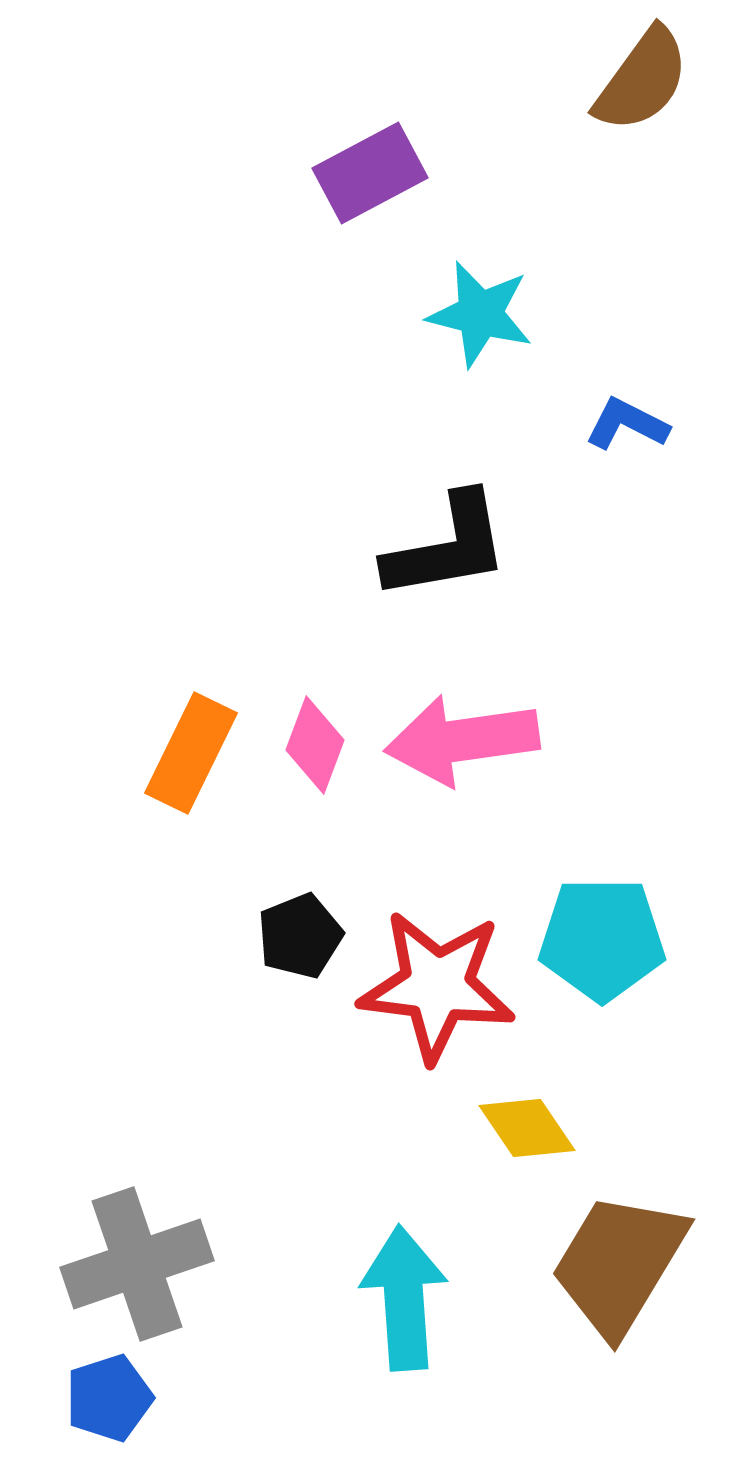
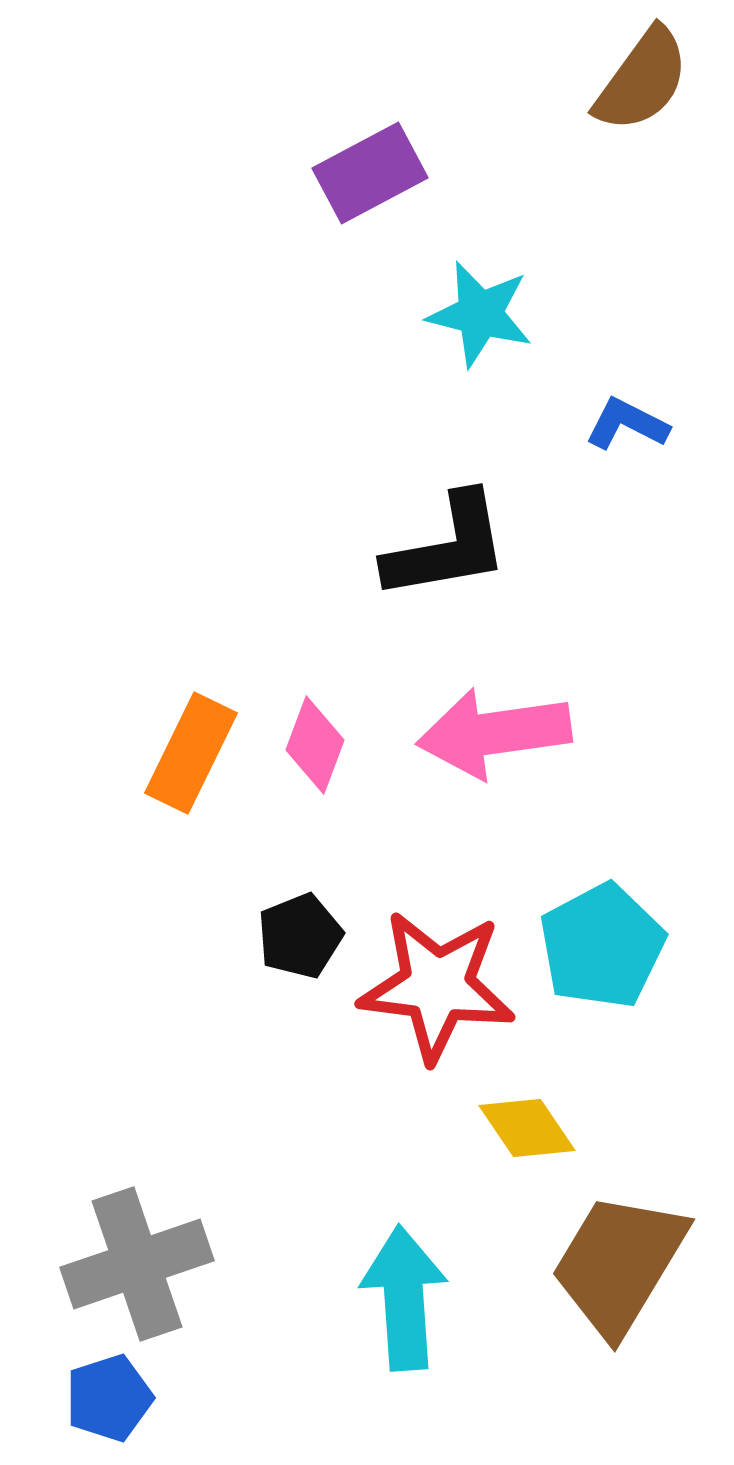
pink arrow: moved 32 px right, 7 px up
cyan pentagon: moved 7 px down; rotated 28 degrees counterclockwise
